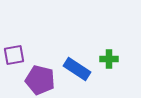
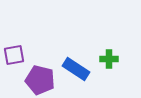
blue rectangle: moved 1 px left
